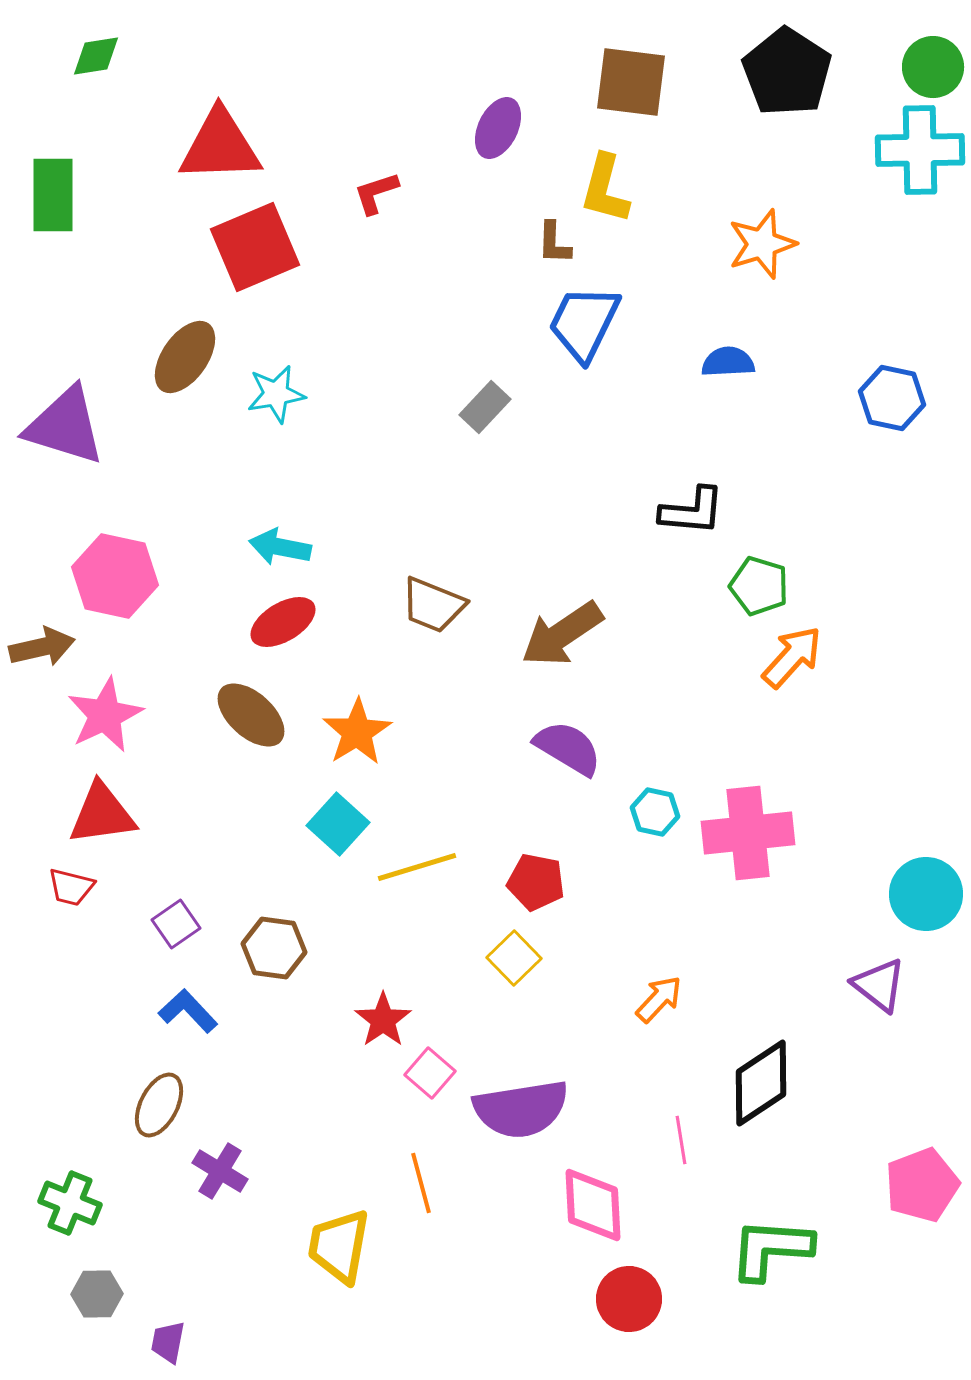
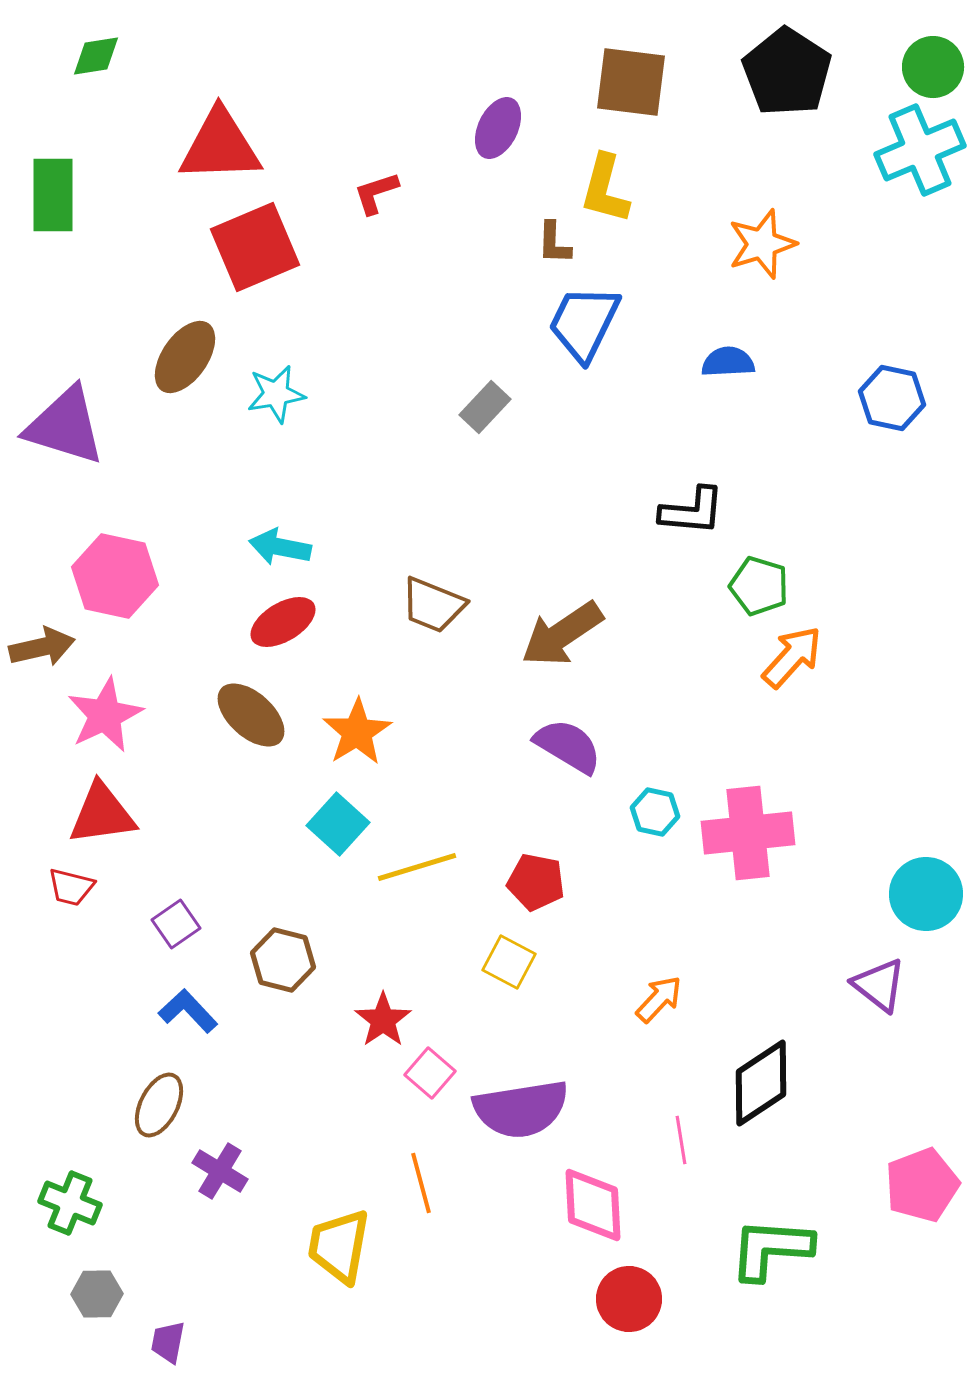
cyan cross at (920, 150): rotated 22 degrees counterclockwise
purple semicircle at (568, 748): moved 2 px up
brown hexagon at (274, 948): moved 9 px right, 12 px down; rotated 6 degrees clockwise
yellow square at (514, 958): moved 5 px left, 4 px down; rotated 18 degrees counterclockwise
